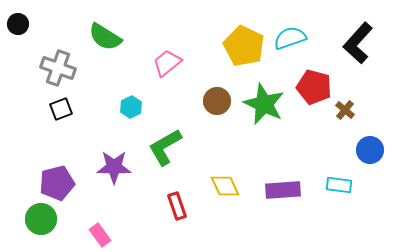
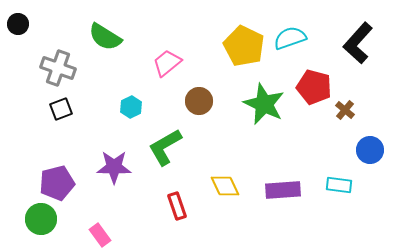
brown circle: moved 18 px left
